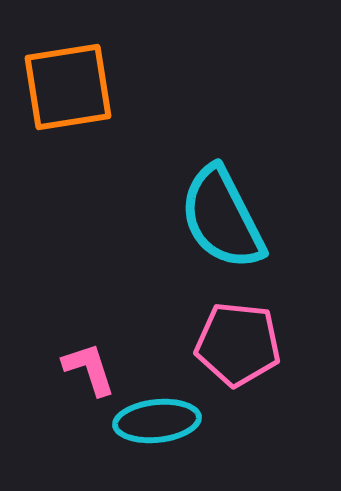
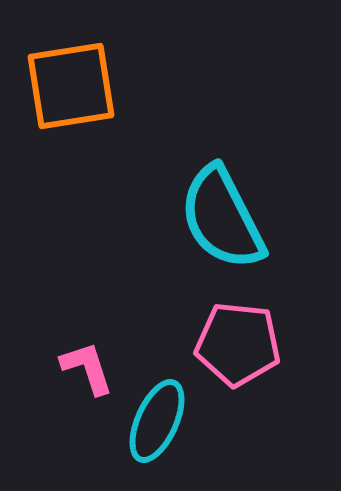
orange square: moved 3 px right, 1 px up
pink L-shape: moved 2 px left, 1 px up
cyan ellipse: rotated 60 degrees counterclockwise
